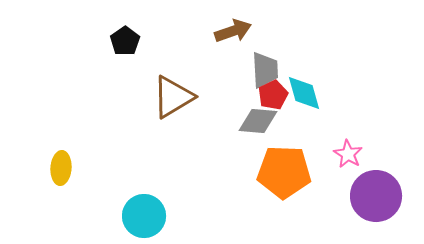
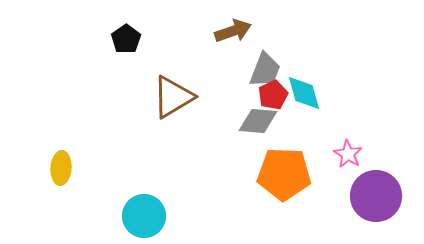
black pentagon: moved 1 px right, 2 px up
gray trapezoid: rotated 24 degrees clockwise
orange pentagon: moved 2 px down
